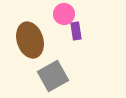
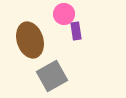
gray square: moved 1 px left
